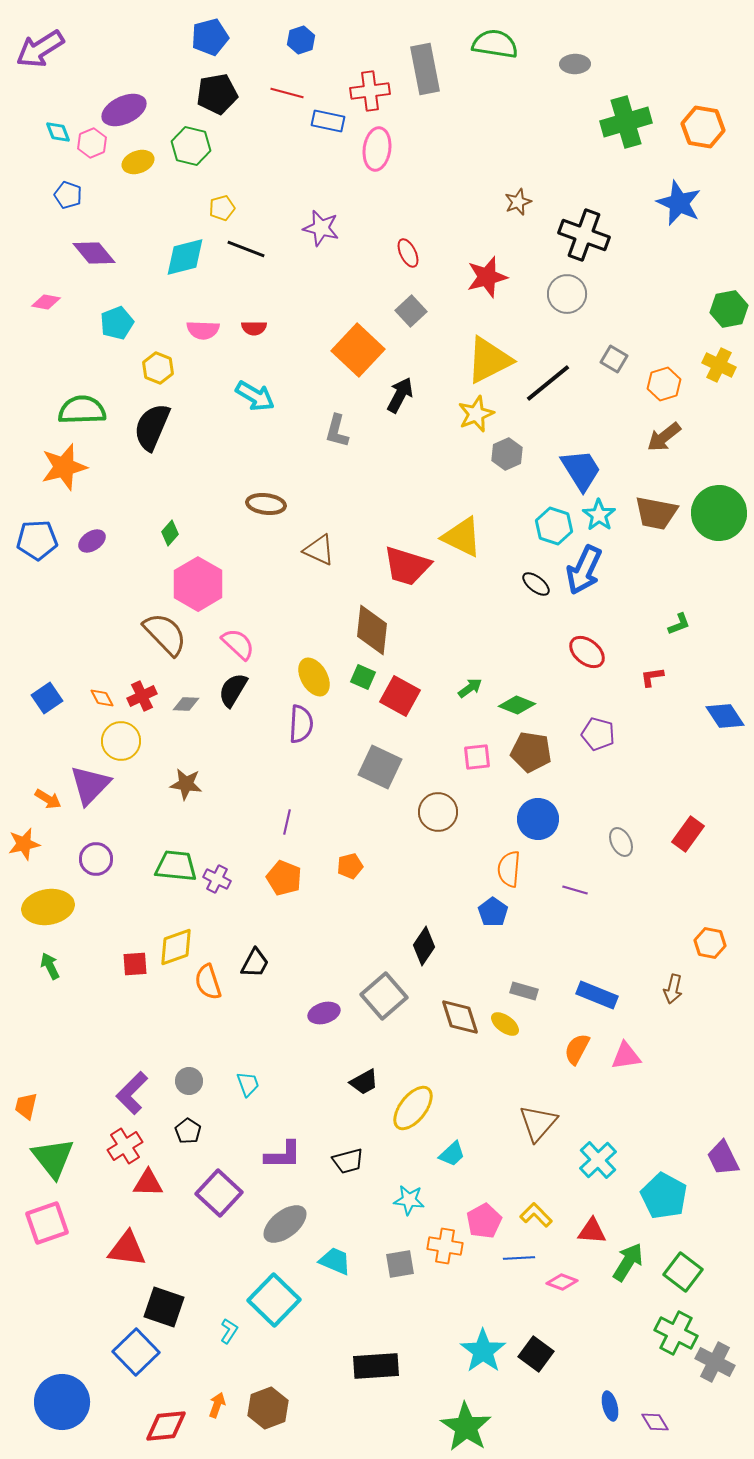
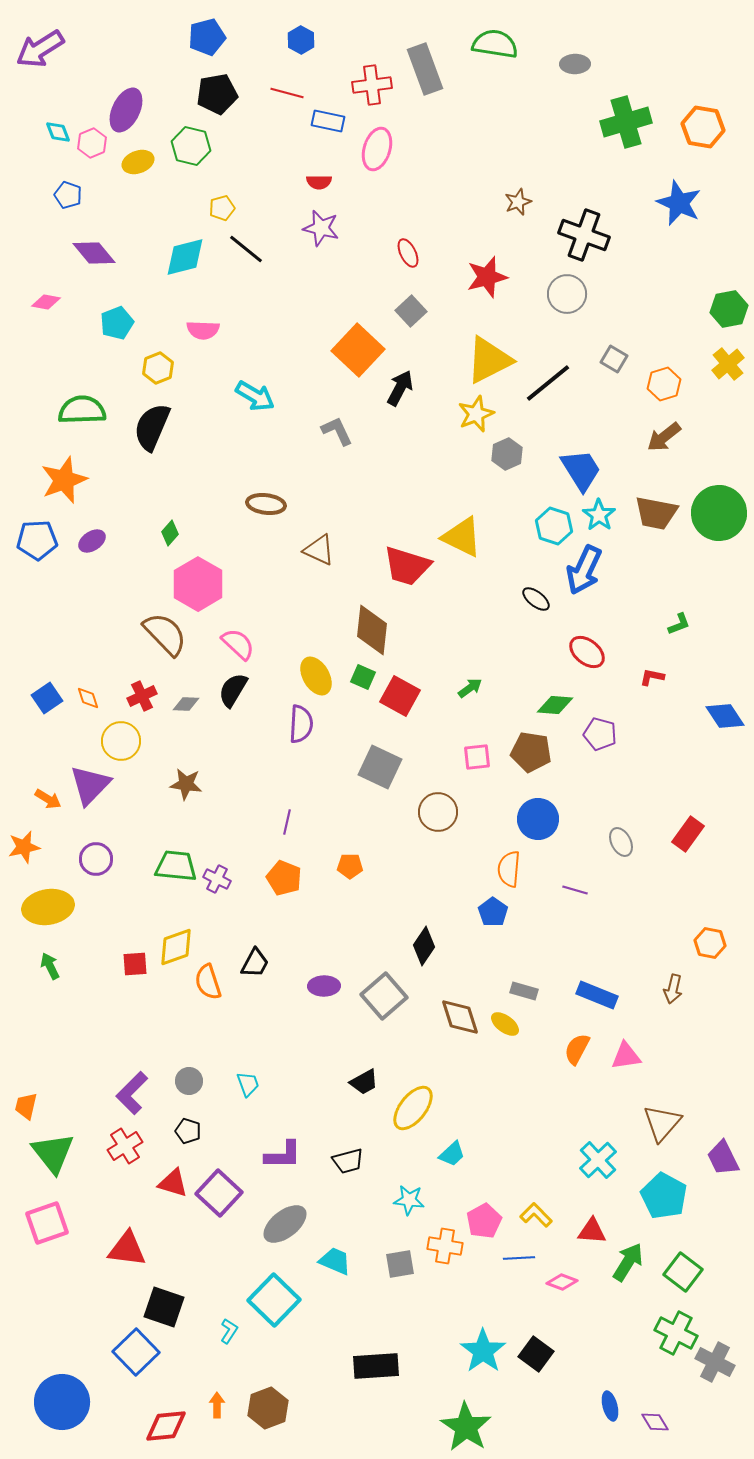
blue pentagon at (210, 37): moved 3 px left
blue hexagon at (301, 40): rotated 12 degrees counterclockwise
gray rectangle at (425, 69): rotated 9 degrees counterclockwise
red cross at (370, 91): moved 2 px right, 6 px up
purple ellipse at (124, 110): moved 2 px right; rotated 39 degrees counterclockwise
pink ellipse at (377, 149): rotated 9 degrees clockwise
black line at (246, 249): rotated 18 degrees clockwise
red semicircle at (254, 328): moved 65 px right, 146 px up
yellow cross at (719, 365): moved 9 px right, 1 px up; rotated 24 degrees clockwise
yellow hexagon at (158, 368): rotated 16 degrees clockwise
black arrow at (400, 395): moved 7 px up
gray L-shape at (337, 431): rotated 140 degrees clockwise
orange star at (64, 467): moved 13 px down; rotated 6 degrees counterclockwise
black ellipse at (536, 584): moved 15 px down
yellow ellipse at (314, 677): moved 2 px right, 1 px up
red L-shape at (652, 677): rotated 20 degrees clockwise
orange diamond at (102, 698): moved 14 px left; rotated 10 degrees clockwise
green diamond at (517, 705): moved 38 px right; rotated 18 degrees counterclockwise
purple pentagon at (598, 734): moved 2 px right
orange star at (24, 844): moved 3 px down
orange pentagon at (350, 866): rotated 15 degrees clockwise
purple ellipse at (324, 1013): moved 27 px up; rotated 16 degrees clockwise
brown triangle at (538, 1123): moved 124 px right
black pentagon at (188, 1131): rotated 15 degrees counterclockwise
green triangle at (53, 1158): moved 5 px up
red triangle at (148, 1183): moved 25 px right; rotated 16 degrees clockwise
orange arrow at (217, 1405): rotated 20 degrees counterclockwise
